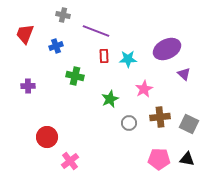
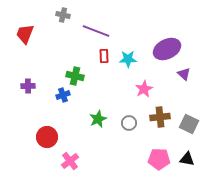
blue cross: moved 7 px right, 49 px down
green star: moved 12 px left, 20 px down
